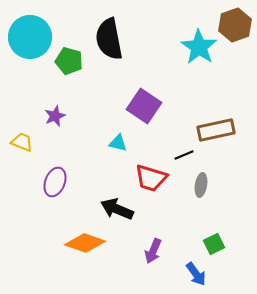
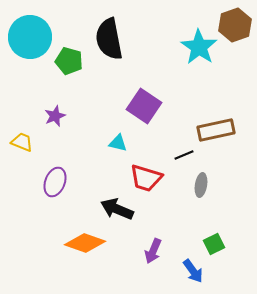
red trapezoid: moved 5 px left
blue arrow: moved 3 px left, 3 px up
